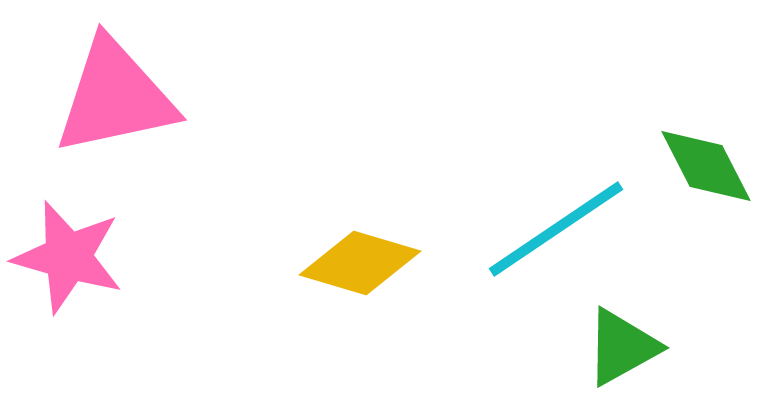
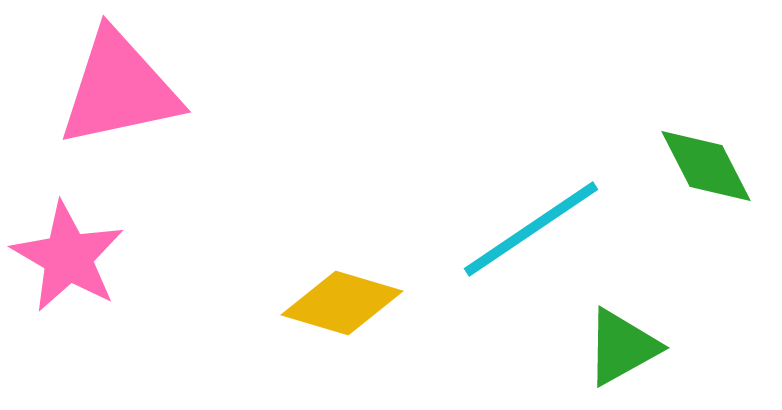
pink triangle: moved 4 px right, 8 px up
cyan line: moved 25 px left
pink star: rotated 14 degrees clockwise
yellow diamond: moved 18 px left, 40 px down
